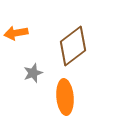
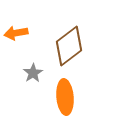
brown diamond: moved 4 px left
gray star: rotated 12 degrees counterclockwise
